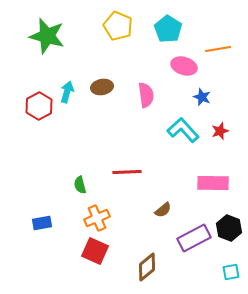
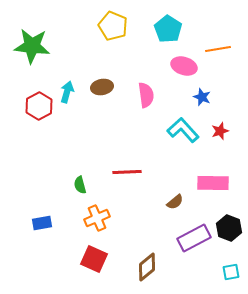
yellow pentagon: moved 5 px left
green star: moved 15 px left, 10 px down; rotated 9 degrees counterclockwise
brown semicircle: moved 12 px right, 8 px up
red square: moved 1 px left, 8 px down
